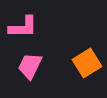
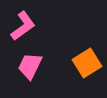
pink L-shape: moved 1 px up; rotated 36 degrees counterclockwise
